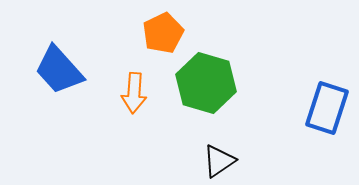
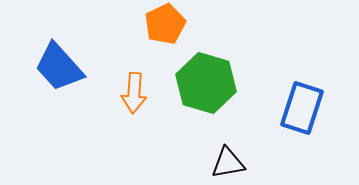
orange pentagon: moved 2 px right, 9 px up
blue trapezoid: moved 3 px up
blue rectangle: moved 25 px left
black triangle: moved 9 px right, 2 px down; rotated 24 degrees clockwise
